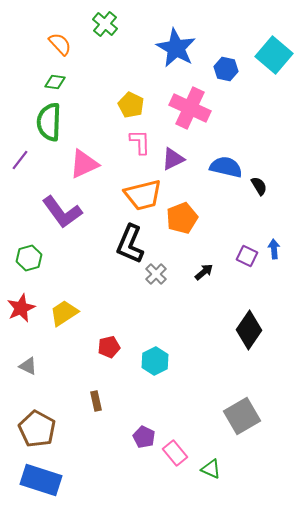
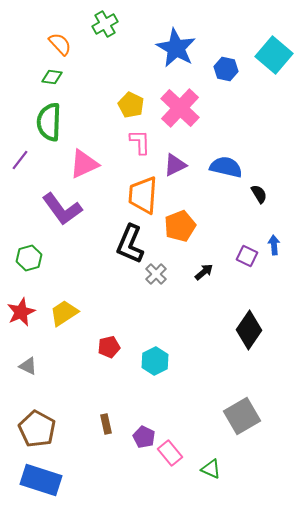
green cross: rotated 20 degrees clockwise
green diamond: moved 3 px left, 5 px up
pink cross: moved 10 px left; rotated 18 degrees clockwise
purple triangle: moved 2 px right, 6 px down
black semicircle: moved 8 px down
orange trapezoid: rotated 108 degrees clockwise
purple L-shape: moved 3 px up
orange pentagon: moved 2 px left, 8 px down
blue arrow: moved 4 px up
red star: moved 4 px down
brown rectangle: moved 10 px right, 23 px down
pink rectangle: moved 5 px left
